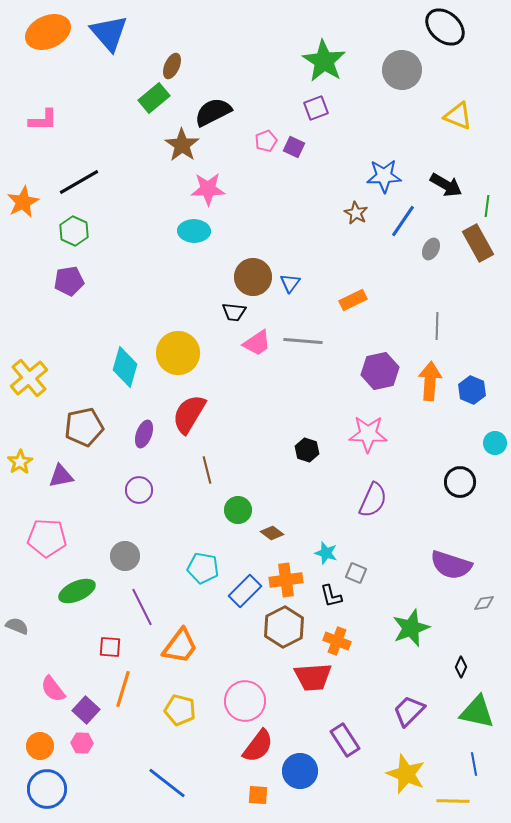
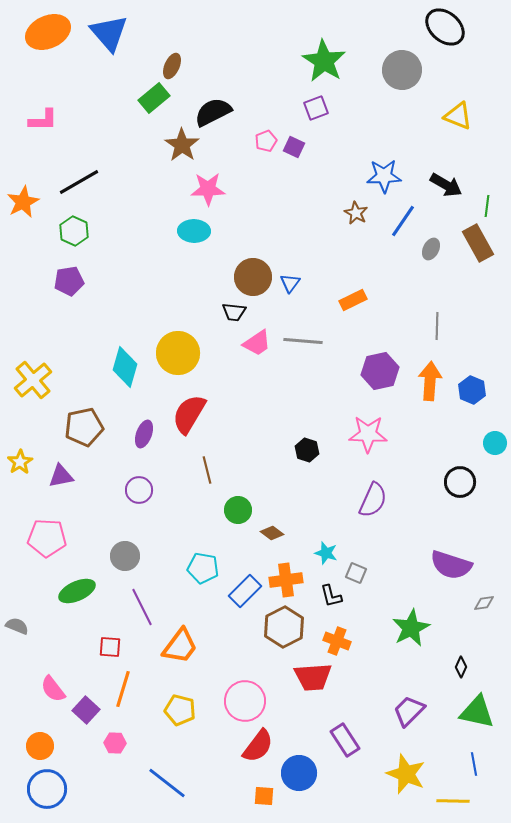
yellow cross at (29, 378): moved 4 px right, 2 px down
green star at (411, 628): rotated 6 degrees counterclockwise
pink hexagon at (82, 743): moved 33 px right
blue circle at (300, 771): moved 1 px left, 2 px down
orange square at (258, 795): moved 6 px right, 1 px down
